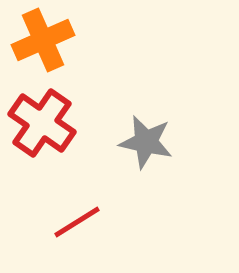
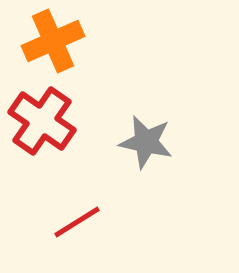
orange cross: moved 10 px right, 1 px down
red cross: moved 2 px up
